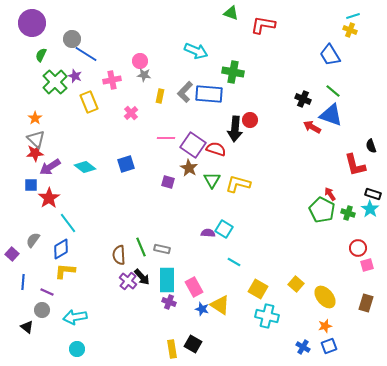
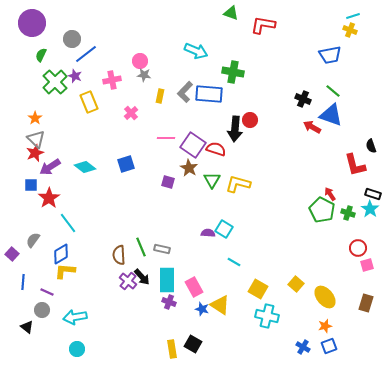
blue line at (86, 54): rotated 70 degrees counterclockwise
blue trapezoid at (330, 55): rotated 70 degrees counterclockwise
red star at (35, 153): rotated 18 degrees counterclockwise
blue diamond at (61, 249): moved 5 px down
